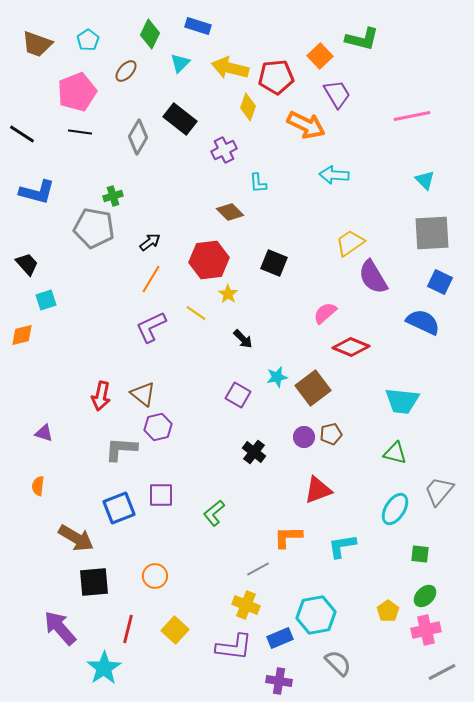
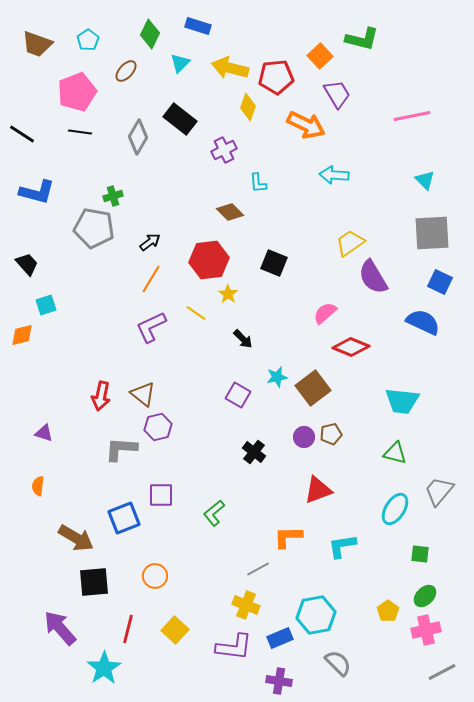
cyan square at (46, 300): moved 5 px down
blue square at (119, 508): moved 5 px right, 10 px down
